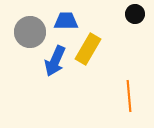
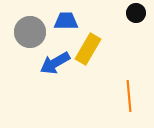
black circle: moved 1 px right, 1 px up
blue arrow: moved 2 px down; rotated 36 degrees clockwise
